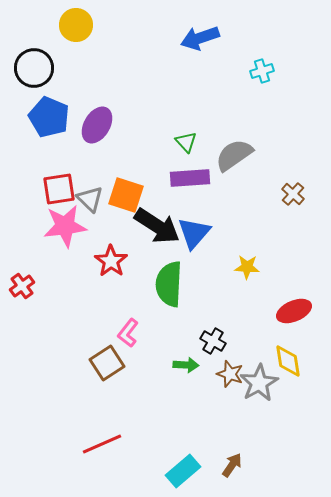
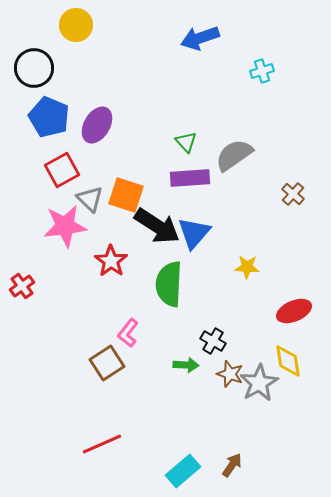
red square: moved 3 px right, 19 px up; rotated 20 degrees counterclockwise
